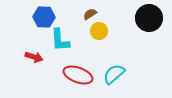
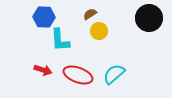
red arrow: moved 9 px right, 13 px down
